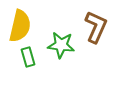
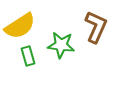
yellow semicircle: rotated 44 degrees clockwise
green rectangle: moved 1 px up
